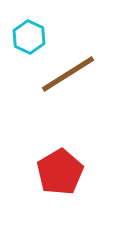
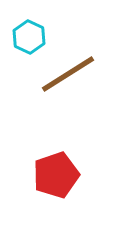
red pentagon: moved 4 px left, 3 px down; rotated 12 degrees clockwise
